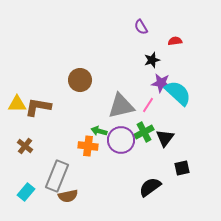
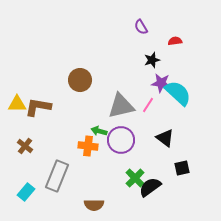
green cross: moved 9 px left, 46 px down; rotated 18 degrees counterclockwise
black triangle: rotated 30 degrees counterclockwise
brown semicircle: moved 26 px right, 9 px down; rotated 12 degrees clockwise
